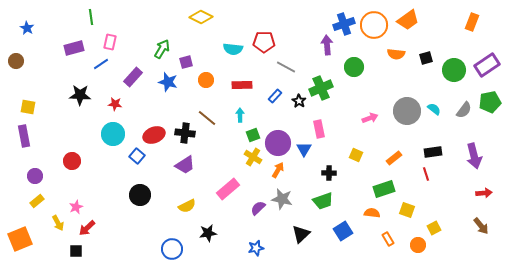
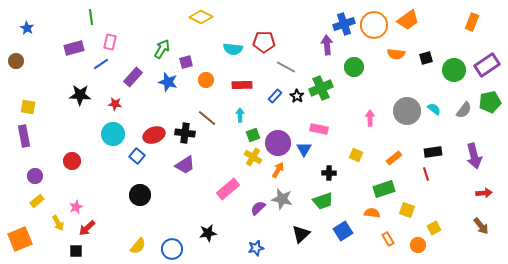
black star at (299, 101): moved 2 px left, 5 px up
pink arrow at (370, 118): rotated 70 degrees counterclockwise
pink rectangle at (319, 129): rotated 66 degrees counterclockwise
yellow semicircle at (187, 206): moved 49 px left, 40 px down; rotated 24 degrees counterclockwise
